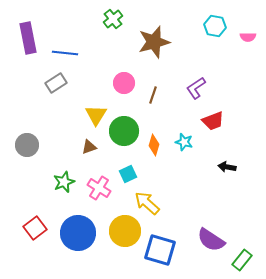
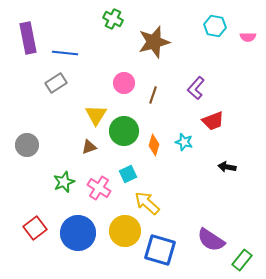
green cross: rotated 24 degrees counterclockwise
purple L-shape: rotated 15 degrees counterclockwise
